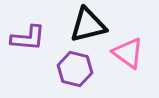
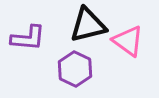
pink triangle: moved 12 px up
purple hexagon: rotated 12 degrees clockwise
